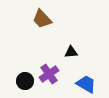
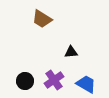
brown trapezoid: rotated 15 degrees counterclockwise
purple cross: moved 5 px right, 6 px down
